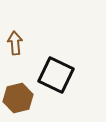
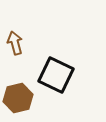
brown arrow: rotated 10 degrees counterclockwise
